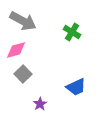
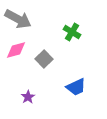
gray arrow: moved 5 px left, 2 px up
gray square: moved 21 px right, 15 px up
purple star: moved 12 px left, 7 px up
